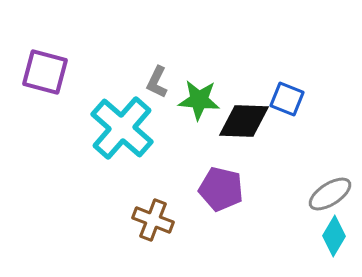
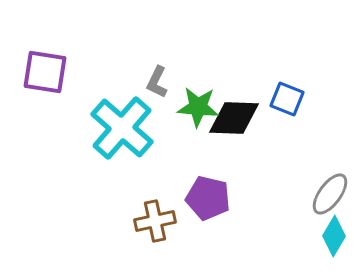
purple square: rotated 6 degrees counterclockwise
green star: moved 1 px left, 7 px down
black diamond: moved 10 px left, 3 px up
purple pentagon: moved 13 px left, 9 px down
gray ellipse: rotated 21 degrees counterclockwise
brown cross: moved 2 px right, 1 px down; rotated 33 degrees counterclockwise
